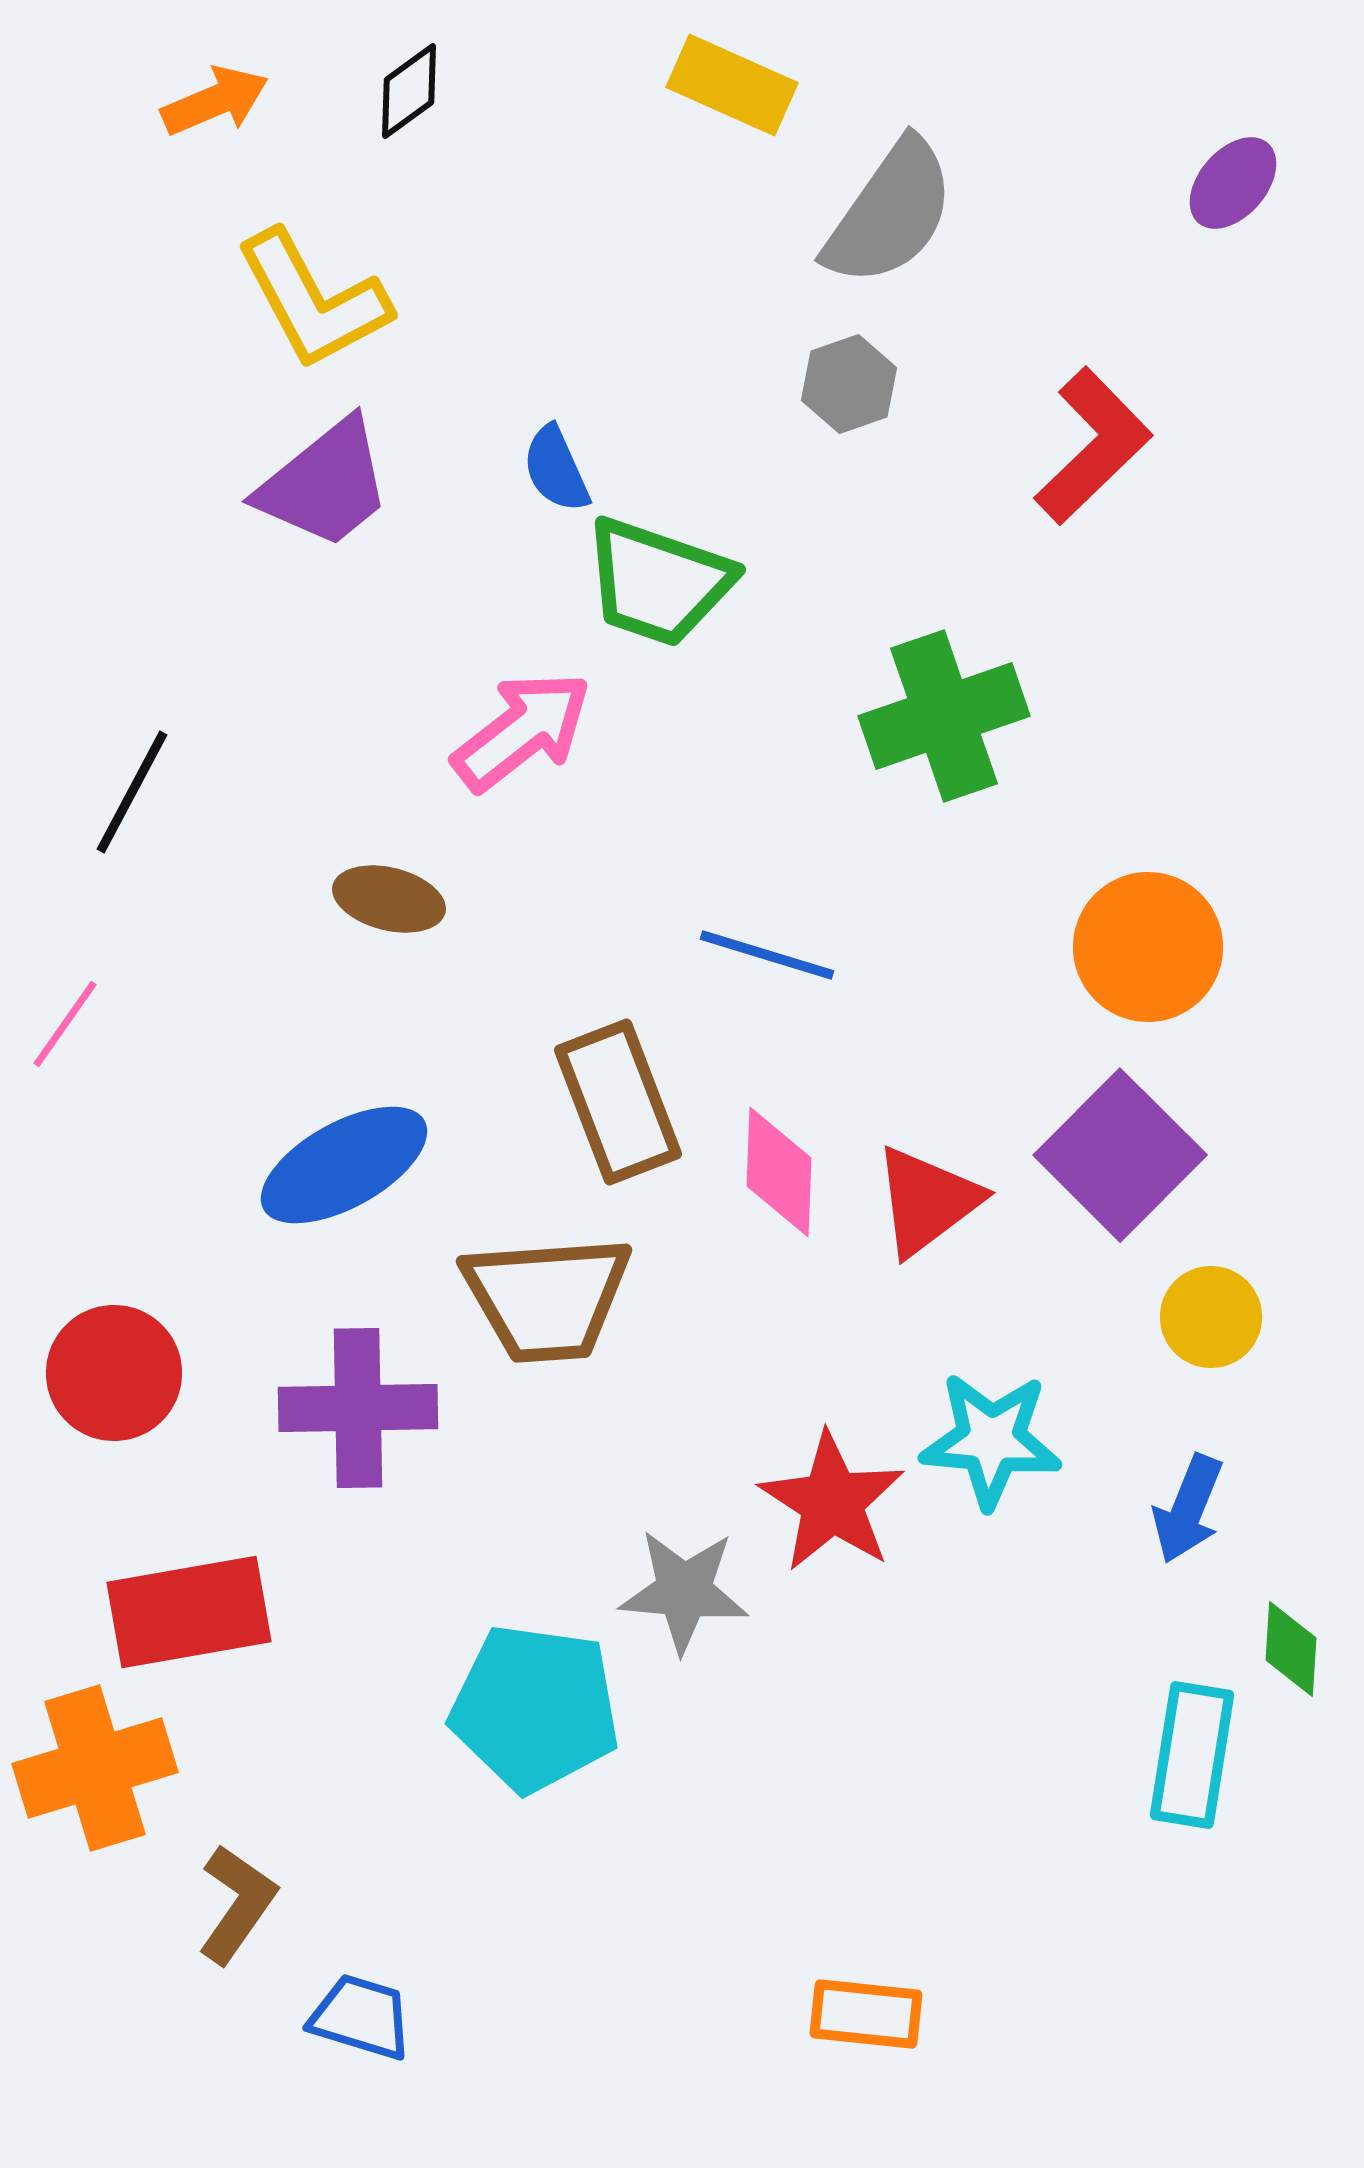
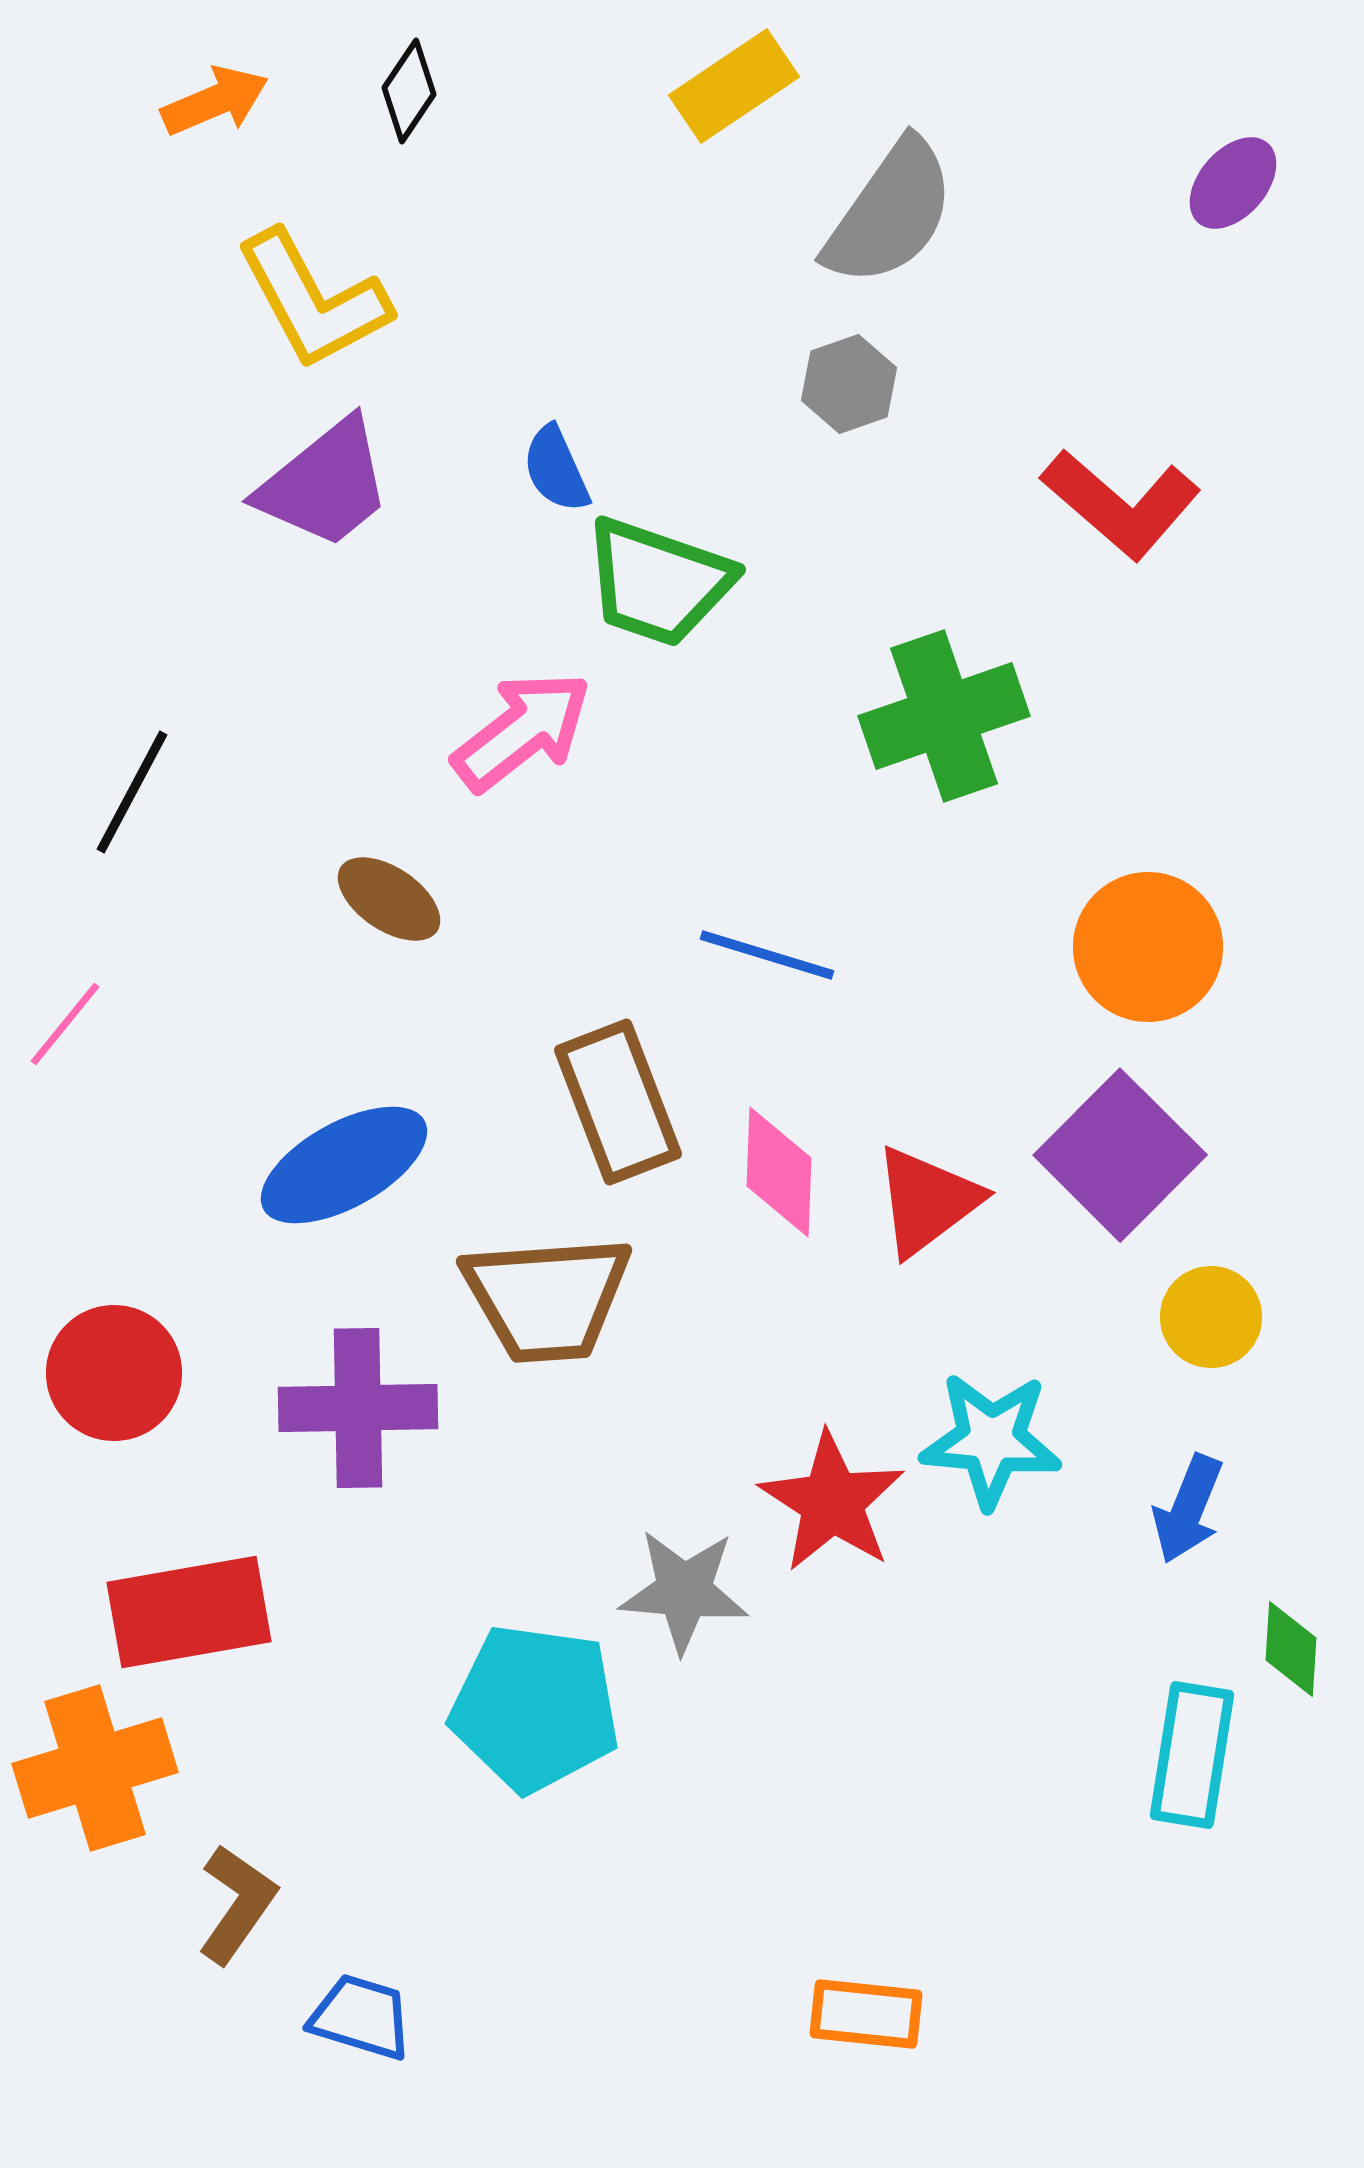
yellow rectangle: moved 2 px right, 1 px down; rotated 58 degrees counterclockwise
black diamond: rotated 20 degrees counterclockwise
red L-shape: moved 28 px right, 58 px down; rotated 85 degrees clockwise
brown ellipse: rotated 20 degrees clockwise
pink line: rotated 4 degrees clockwise
